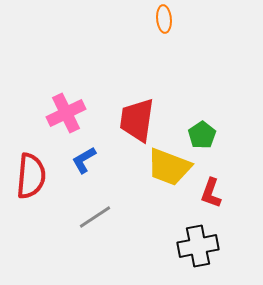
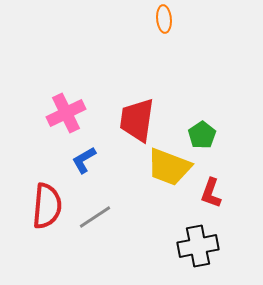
red semicircle: moved 16 px right, 30 px down
